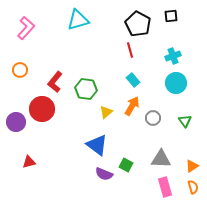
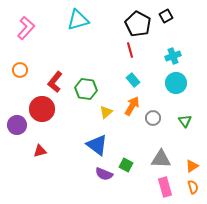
black square: moved 5 px left; rotated 24 degrees counterclockwise
purple circle: moved 1 px right, 3 px down
red triangle: moved 11 px right, 11 px up
